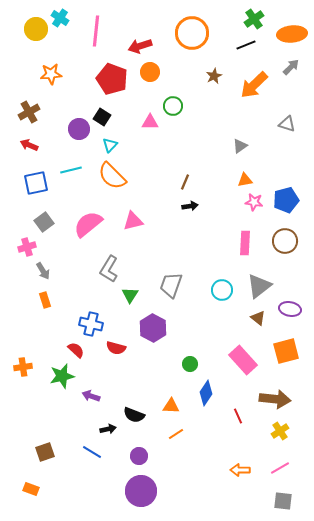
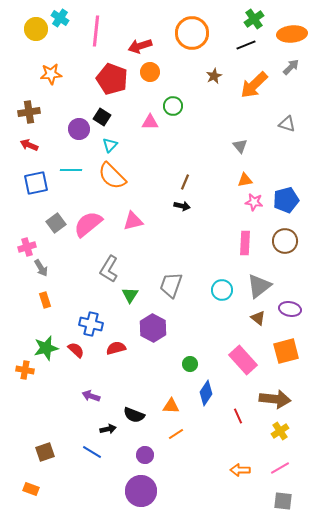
brown cross at (29, 112): rotated 20 degrees clockwise
gray triangle at (240, 146): rotated 35 degrees counterclockwise
cyan line at (71, 170): rotated 15 degrees clockwise
black arrow at (190, 206): moved 8 px left; rotated 21 degrees clockwise
gray square at (44, 222): moved 12 px right, 1 px down
gray arrow at (43, 271): moved 2 px left, 3 px up
red semicircle at (116, 348): rotated 150 degrees clockwise
orange cross at (23, 367): moved 2 px right, 3 px down; rotated 18 degrees clockwise
green star at (62, 376): moved 16 px left, 28 px up
purple circle at (139, 456): moved 6 px right, 1 px up
